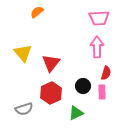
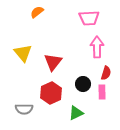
pink trapezoid: moved 10 px left
red triangle: moved 2 px right, 1 px up
black circle: moved 2 px up
gray semicircle: rotated 18 degrees clockwise
